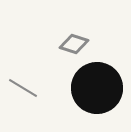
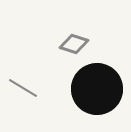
black circle: moved 1 px down
